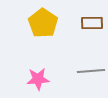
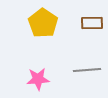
gray line: moved 4 px left, 1 px up
